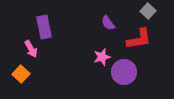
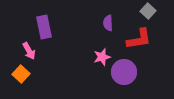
purple semicircle: rotated 35 degrees clockwise
pink arrow: moved 2 px left, 2 px down
